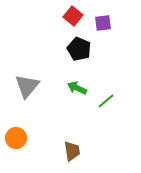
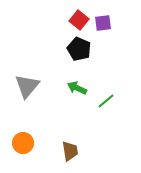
red square: moved 6 px right, 4 px down
orange circle: moved 7 px right, 5 px down
brown trapezoid: moved 2 px left
